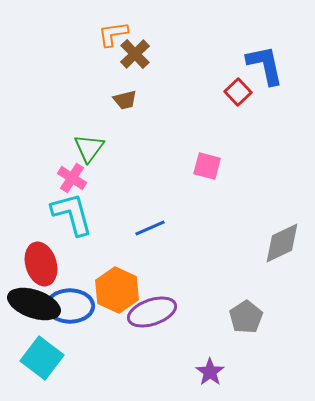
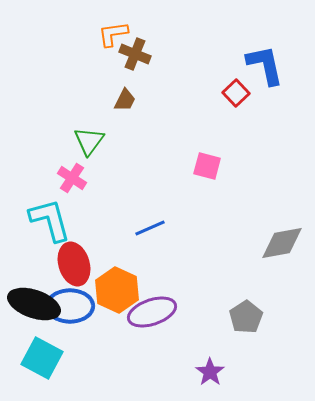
brown cross: rotated 24 degrees counterclockwise
red square: moved 2 px left, 1 px down
brown trapezoid: rotated 50 degrees counterclockwise
green triangle: moved 7 px up
cyan L-shape: moved 22 px left, 6 px down
gray diamond: rotated 15 degrees clockwise
red ellipse: moved 33 px right
cyan square: rotated 9 degrees counterclockwise
